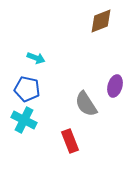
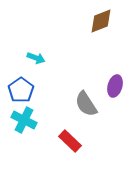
blue pentagon: moved 6 px left, 1 px down; rotated 25 degrees clockwise
red rectangle: rotated 25 degrees counterclockwise
